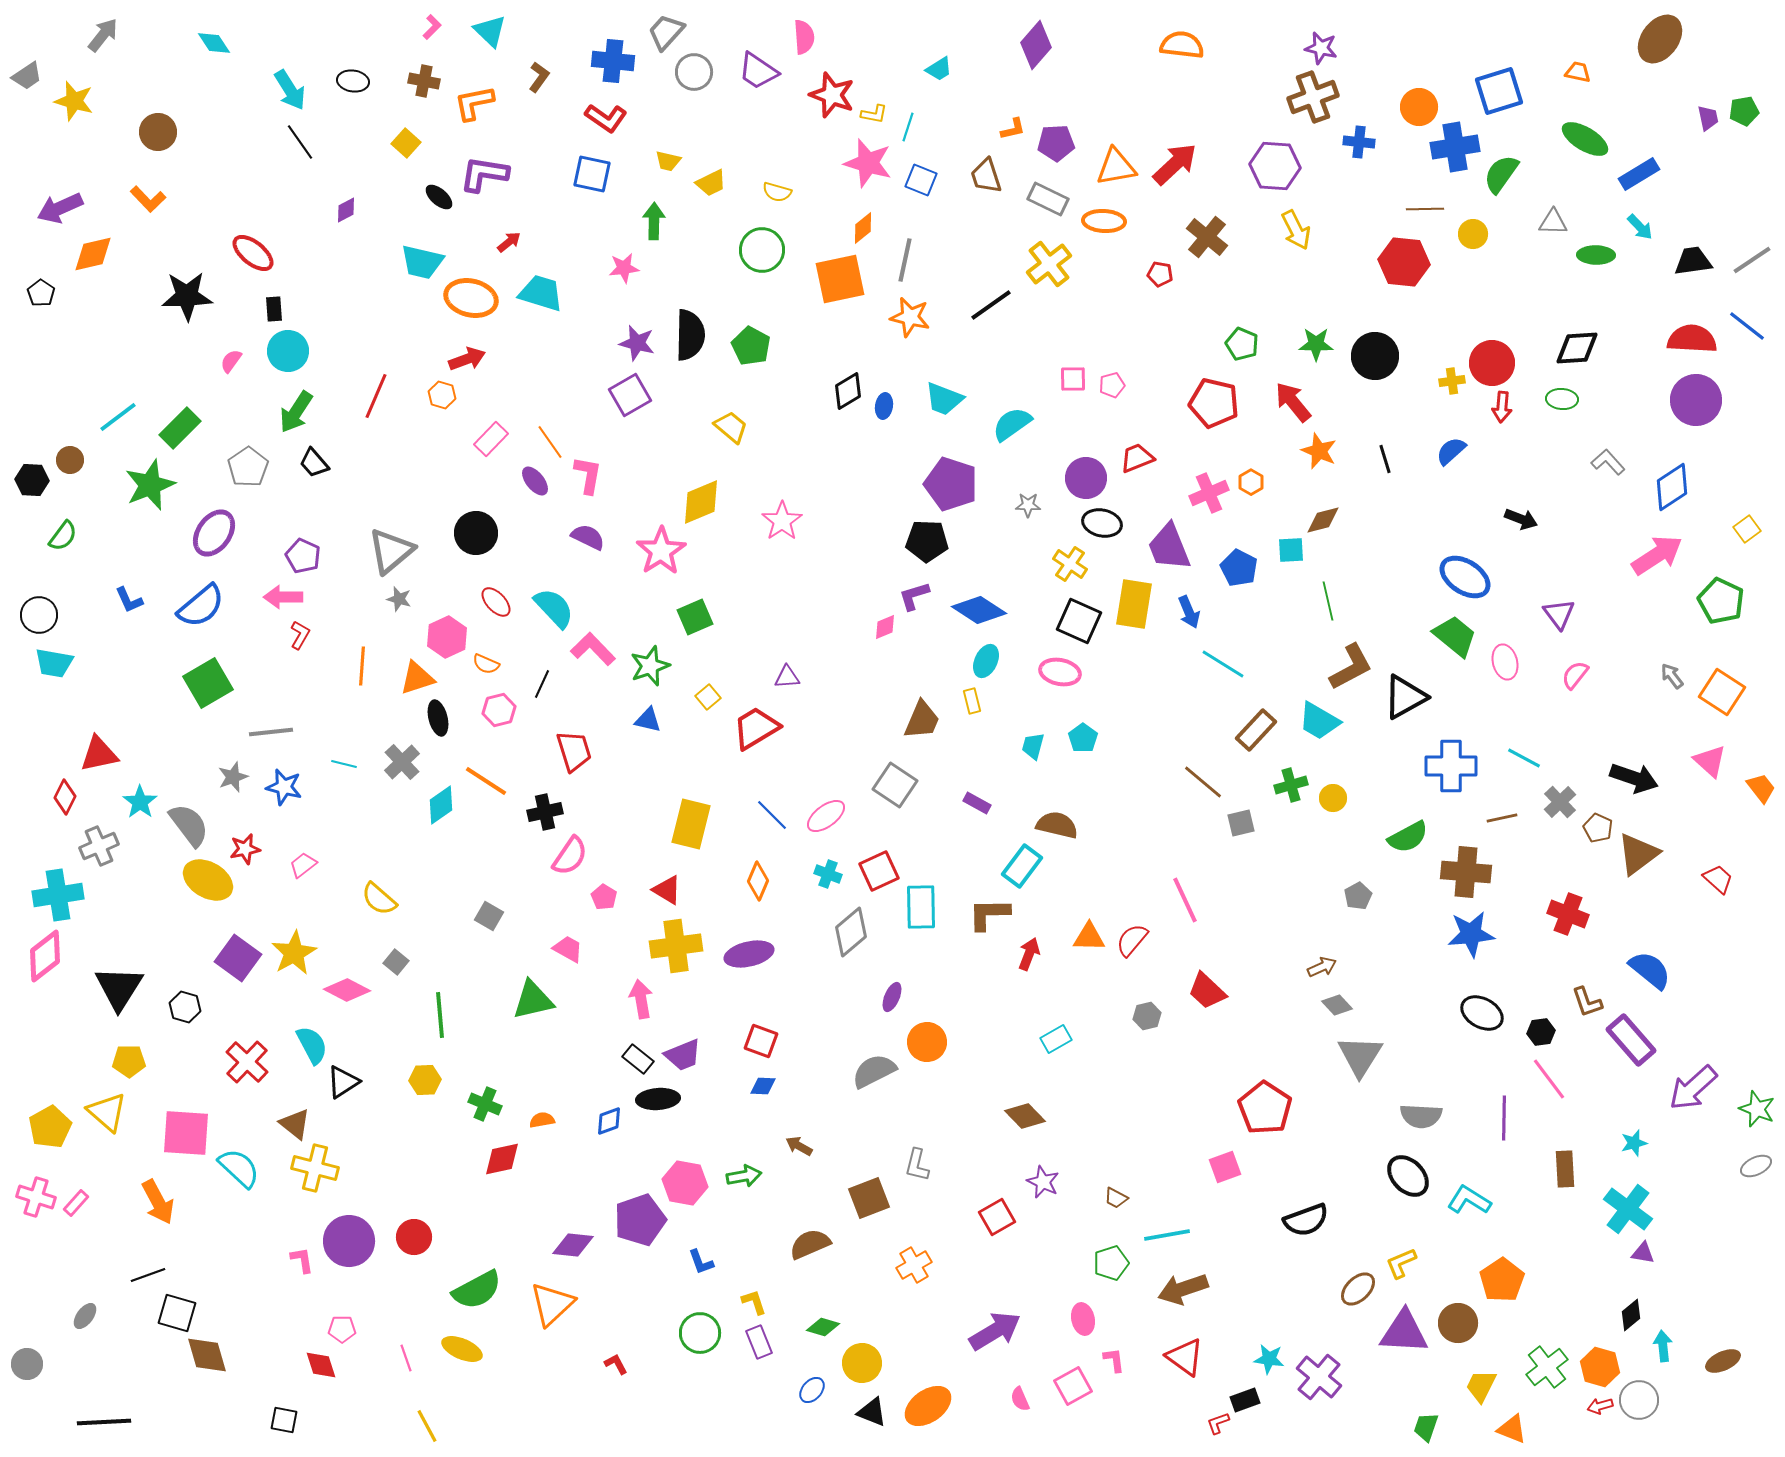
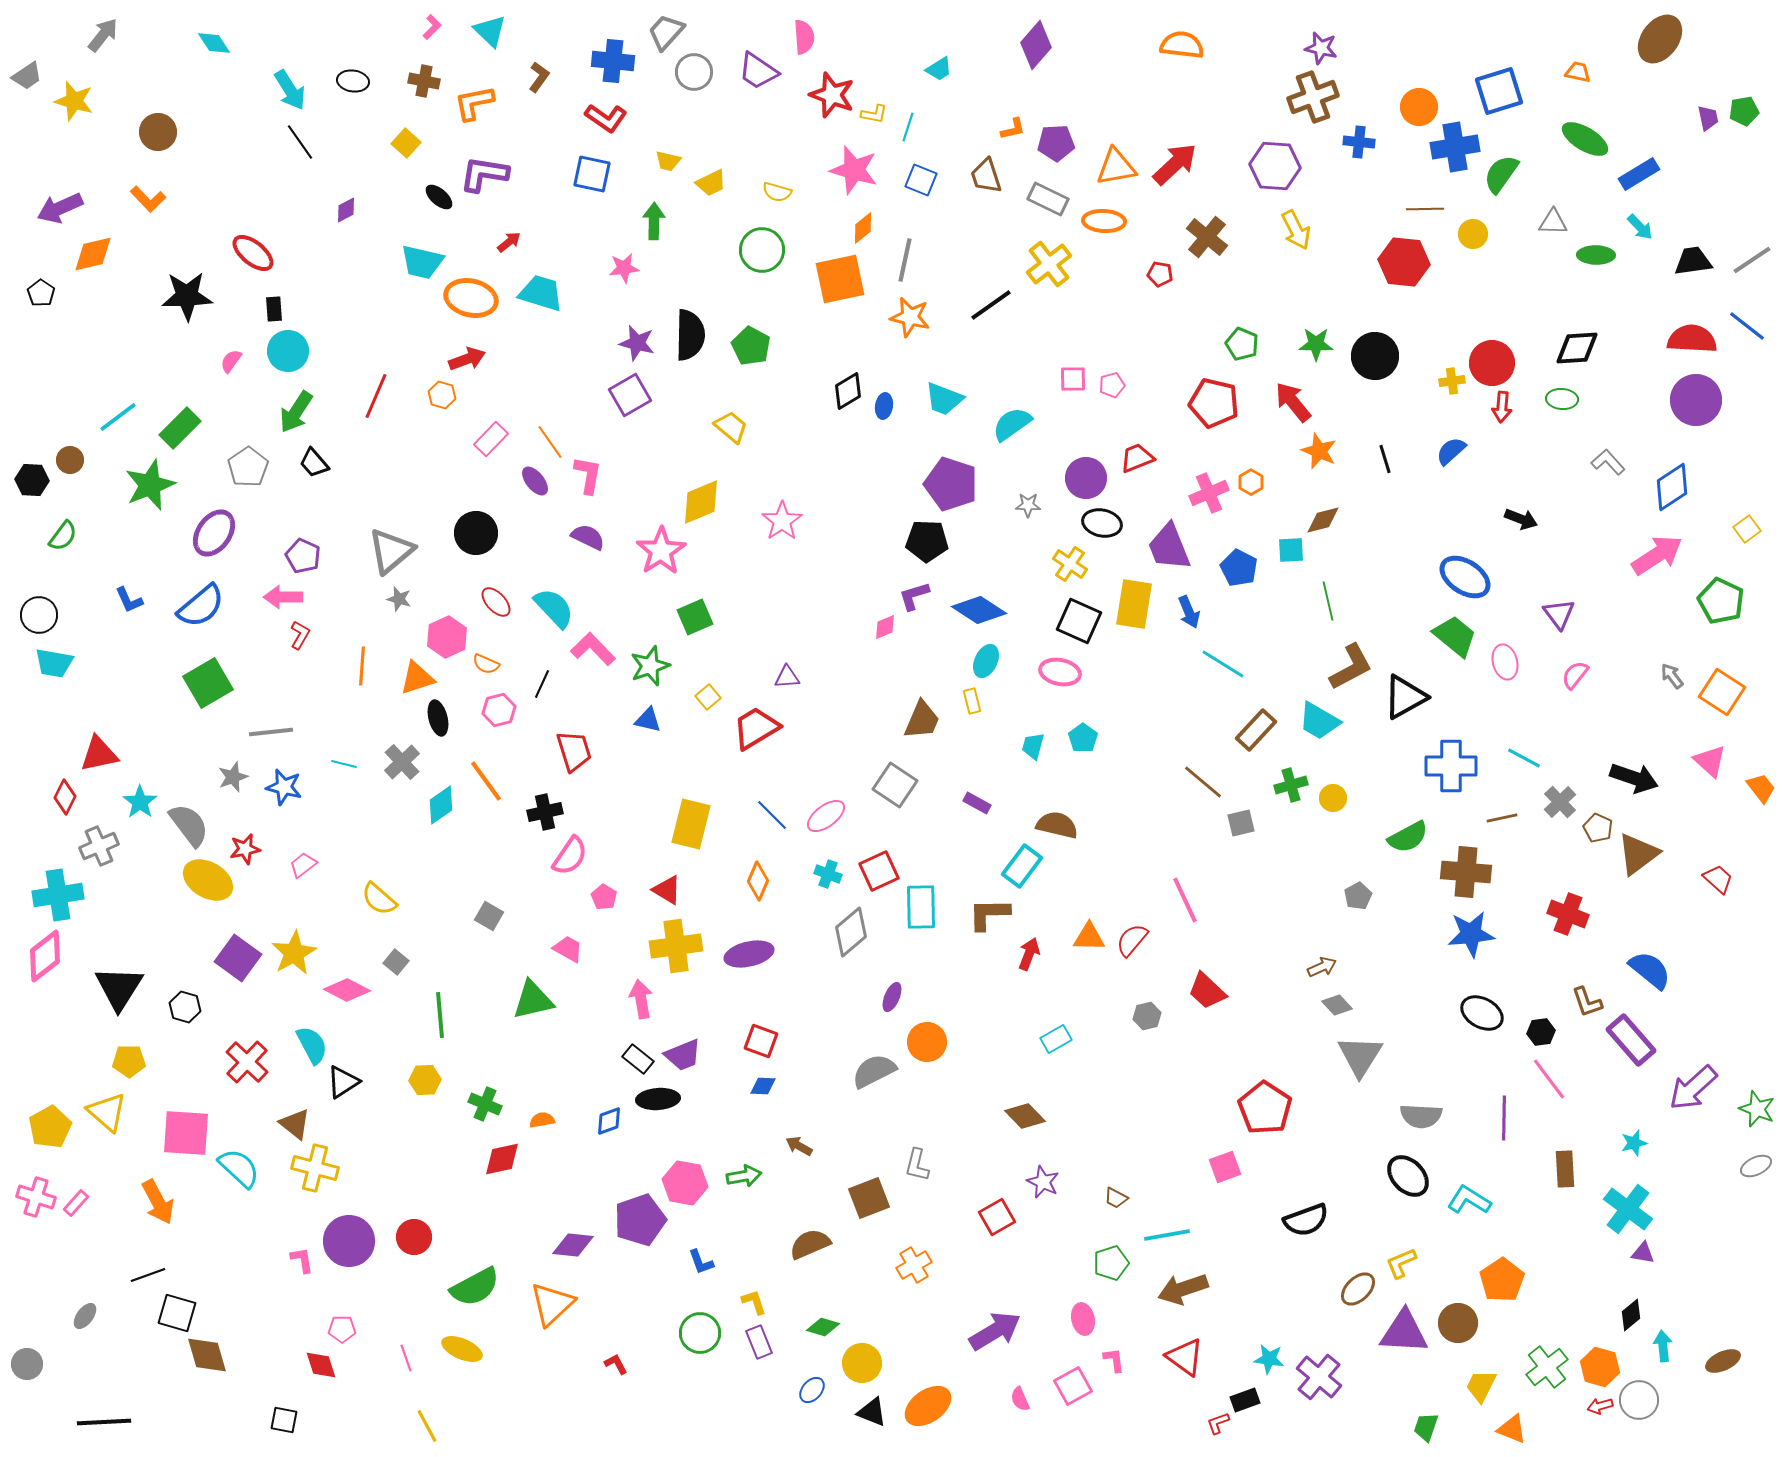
pink star at (868, 163): moved 14 px left, 7 px down
orange line at (486, 781): rotated 21 degrees clockwise
green semicircle at (477, 1290): moved 2 px left, 3 px up
